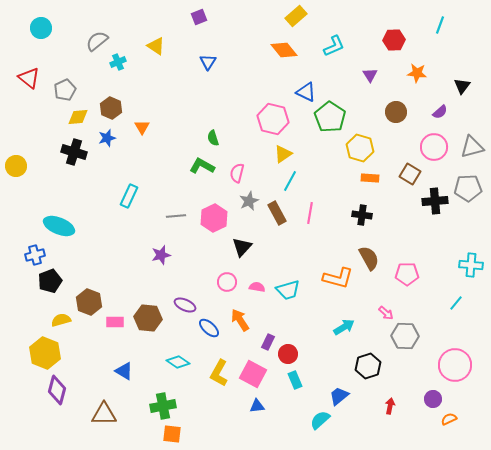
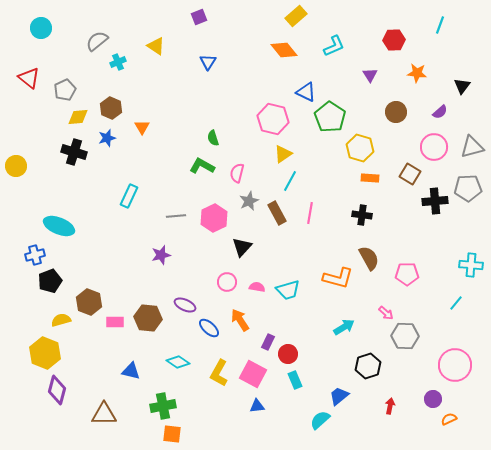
blue triangle at (124, 371): moved 7 px right; rotated 18 degrees counterclockwise
